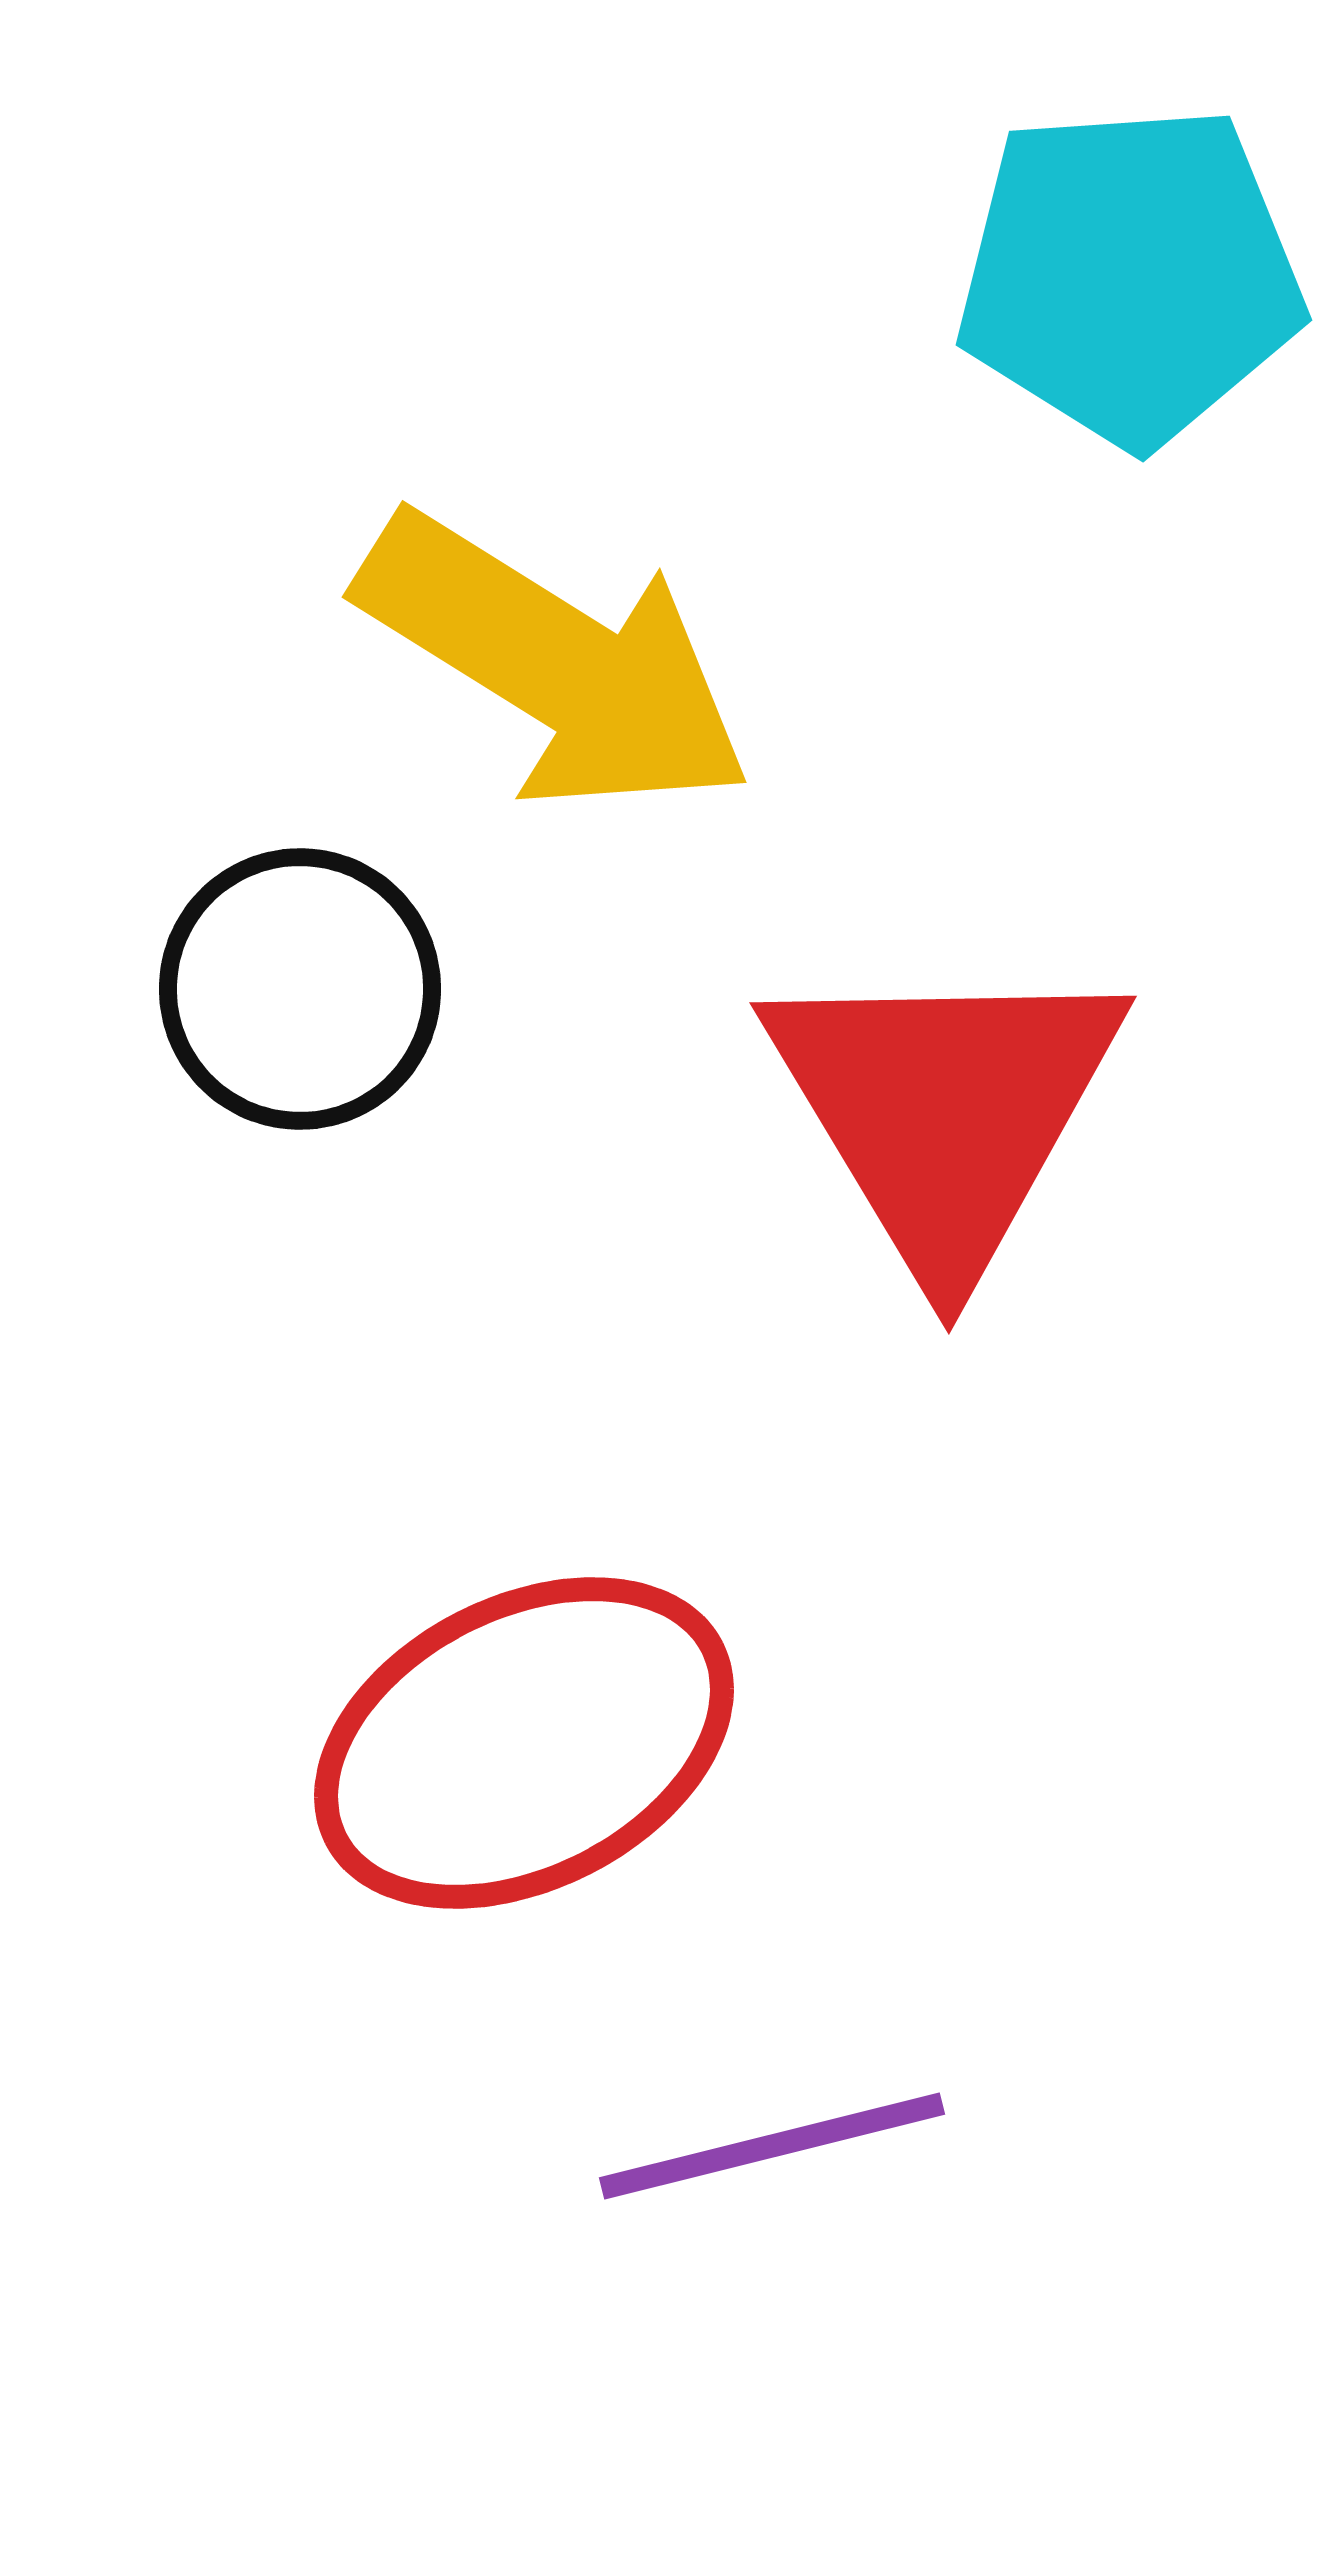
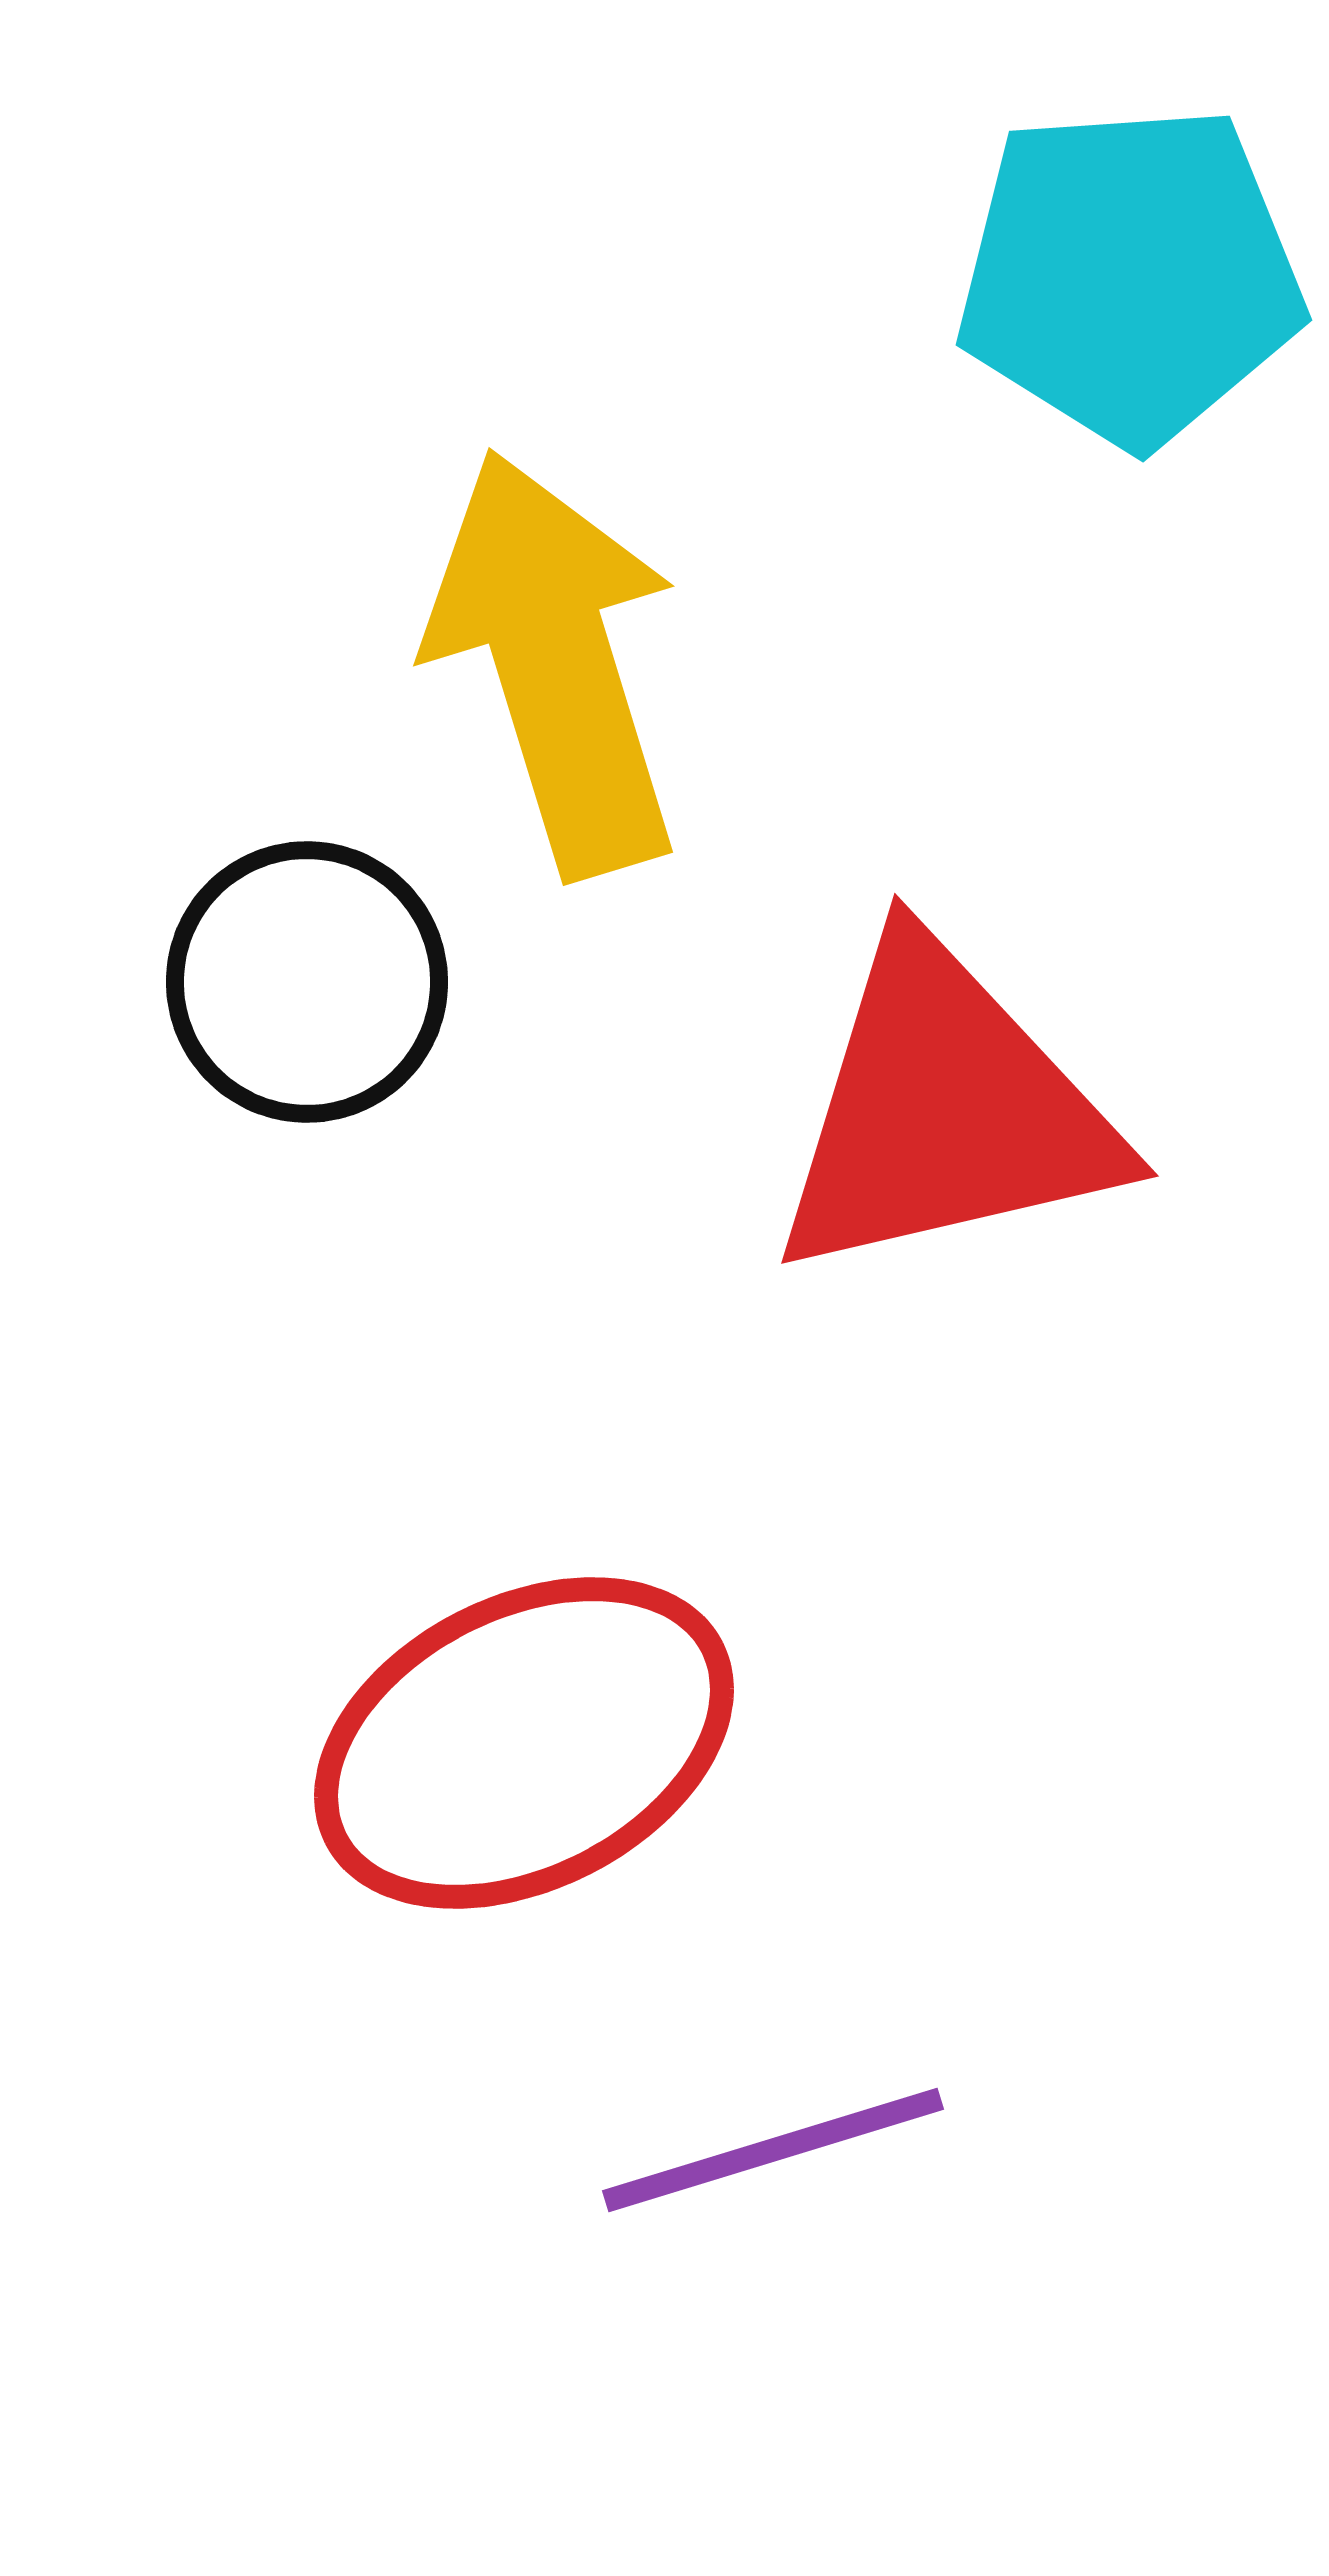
yellow arrow: rotated 139 degrees counterclockwise
black circle: moved 7 px right, 7 px up
red triangle: rotated 48 degrees clockwise
purple line: moved 1 px right, 4 px down; rotated 3 degrees counterclockwise
